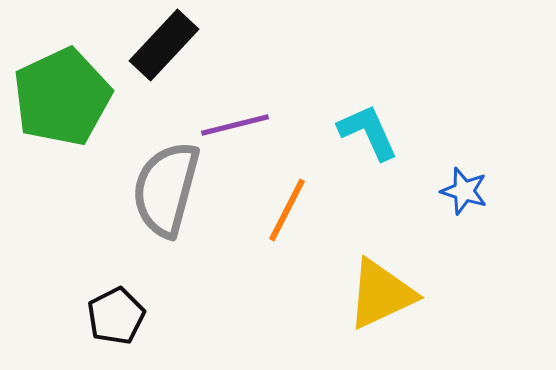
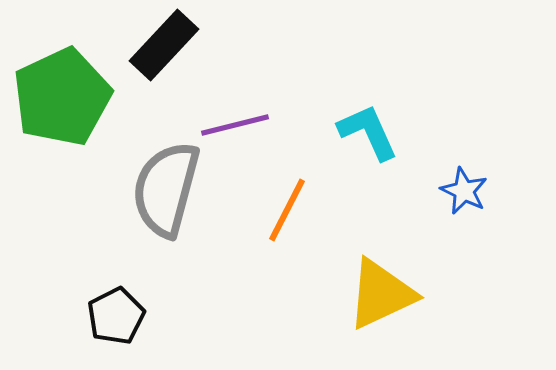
blue star: rotated 9 degrees clockwise
